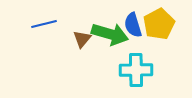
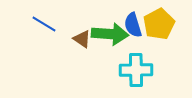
blue line: rotated 45 degrees clockwise
green arrow: rotated 12 degrees counterclockwise
brown triangle: rotated 36 degrees counterclockwise
